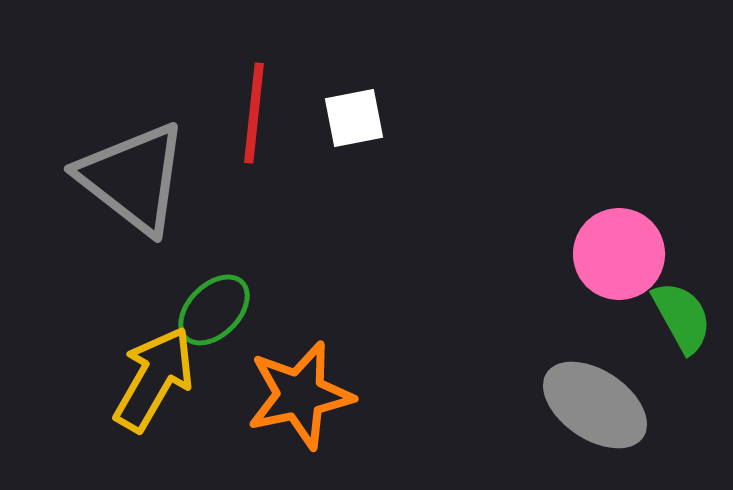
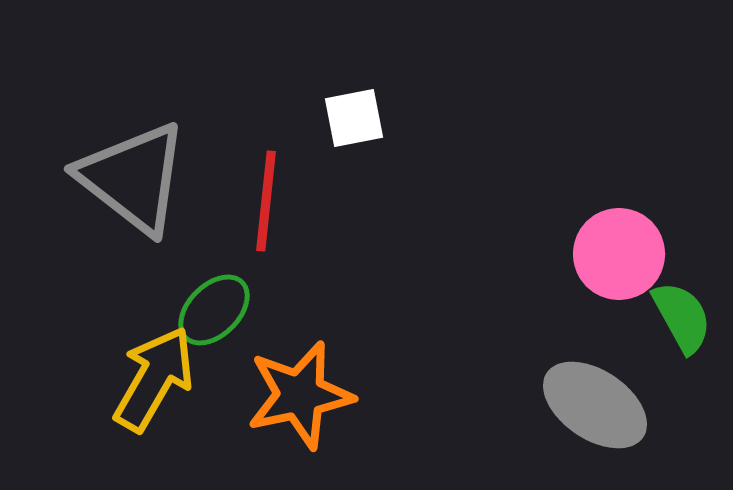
red line: moved 12 px right, 88 px down
